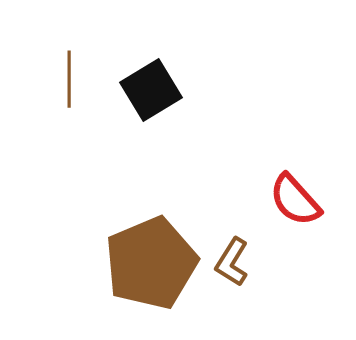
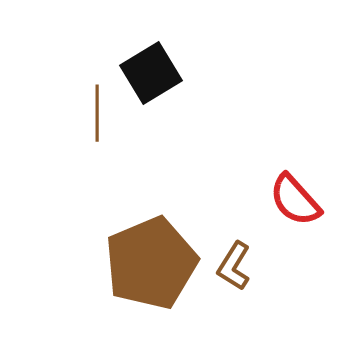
brown line: moved 28 px right, 34 px down
black square: moved 17 px up
brown L-shape: moved 2 px right, 4 px down
